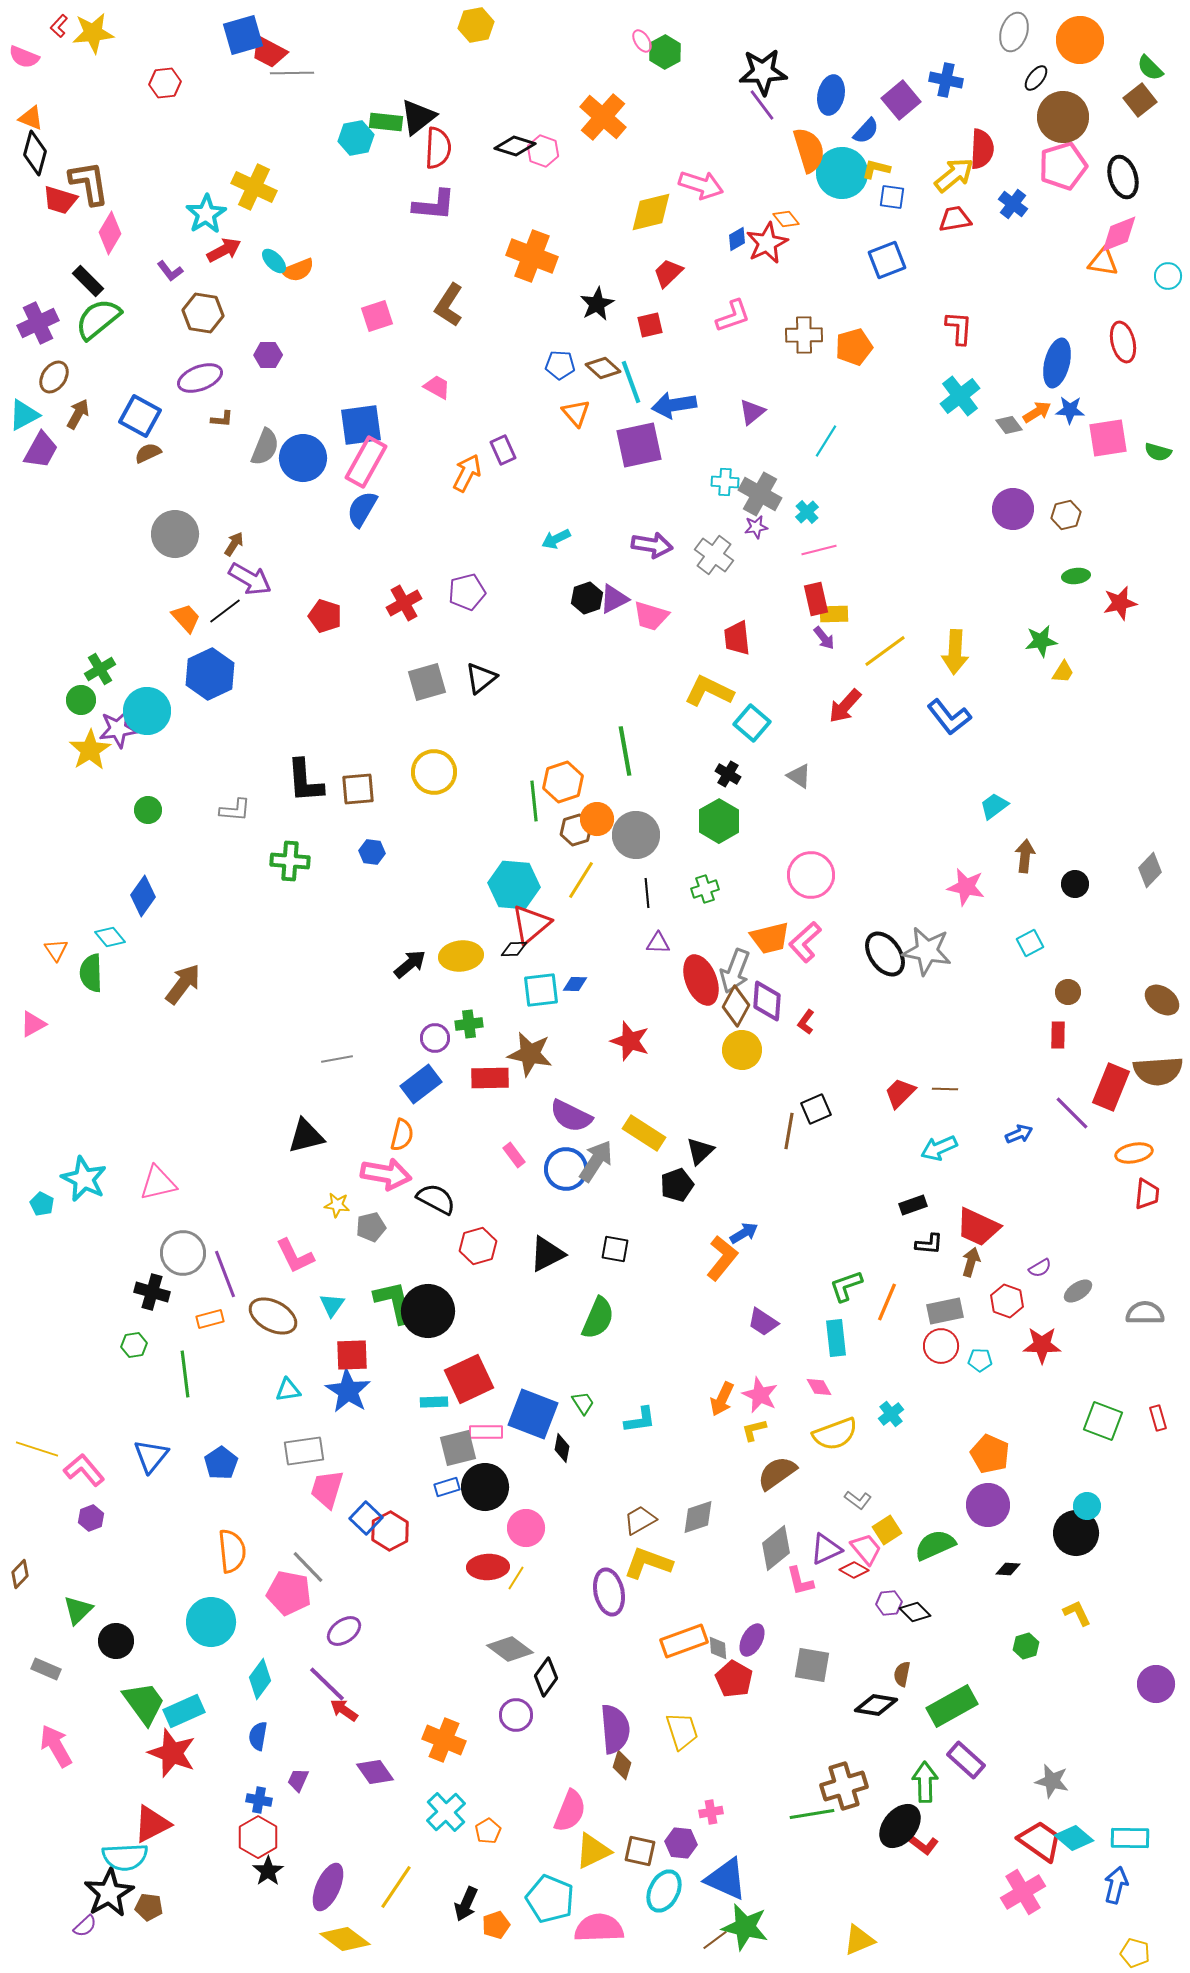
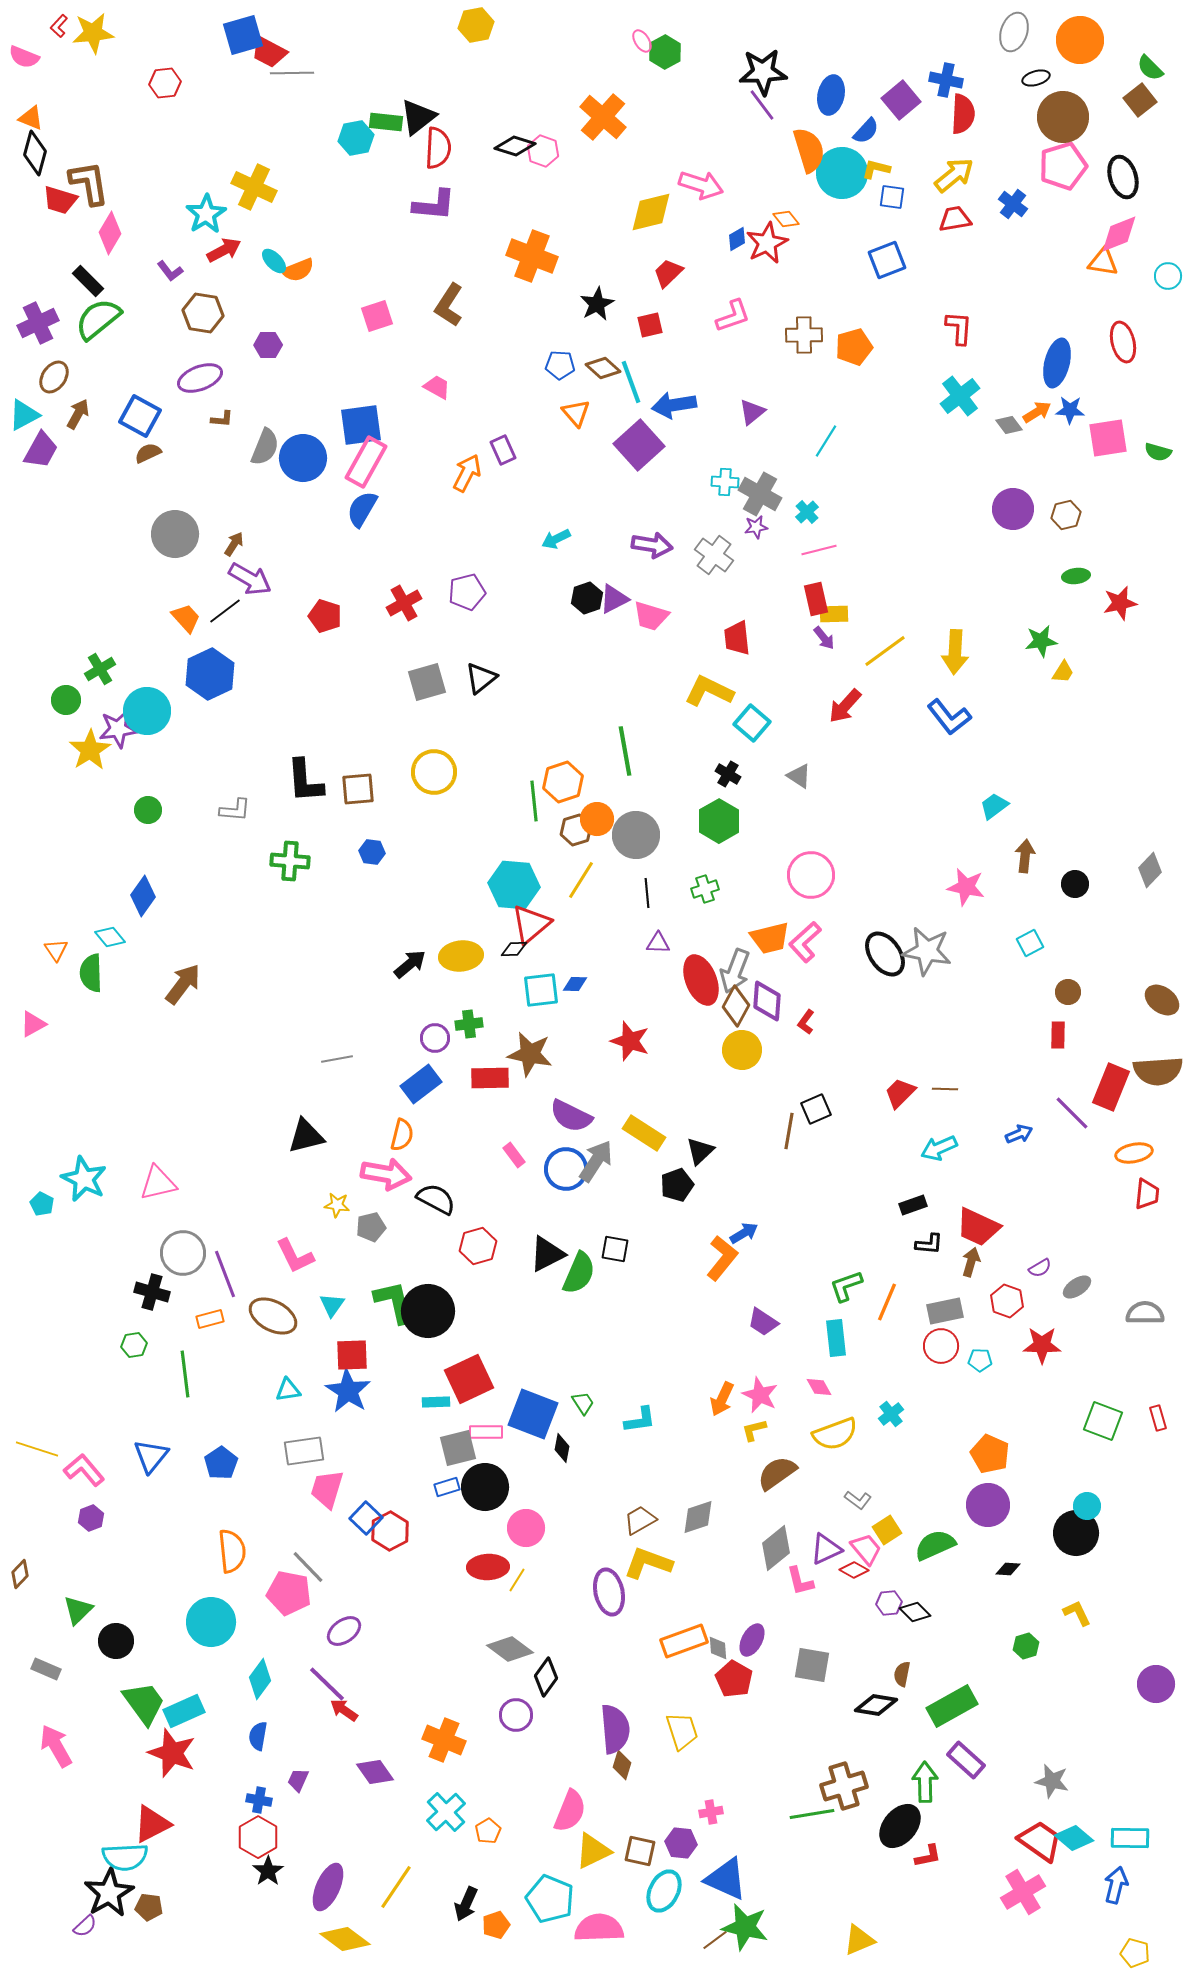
black ellipse at (1036, 78): rotated 36 degrees clockwise
red semicircle at (982, 149): moved 19 px left, 35 px up
purple hexagon at (268, 355): moved 10 px up
purple square at (639, 445): rotated 30 degrees counterclockwise
green circle at (81, 700): moved 15 px left
gray ellipse at (1078, 1291): moved 1 px left, 4 px up
green semicircle at (598, 1318): moved 19 px left, 45 px up
cyan rectangle at (434, 1402): moved 2 px right
yellow line at (516, 1578): moved 1 px right, 2 px down
red L-shape at (924, 1845): moved 4 px right, 11 px down; rotated 48 degrees counterclockwise
